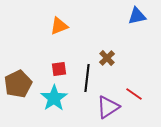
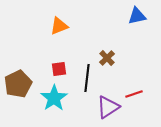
red line: rotated 54 degrees counterclockwise
